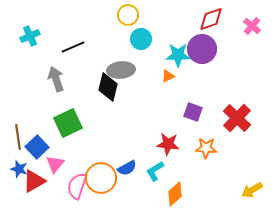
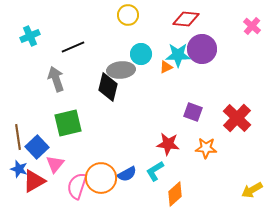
red diamond: moved 25 px left; rotated 24 degrees clockwise
cyan circle: moved 15 px down
orange triangle: moved 2 px left, 9 px up
green square: rotated 12 degrees clockwise
blue semicircle: moved 6 px down
